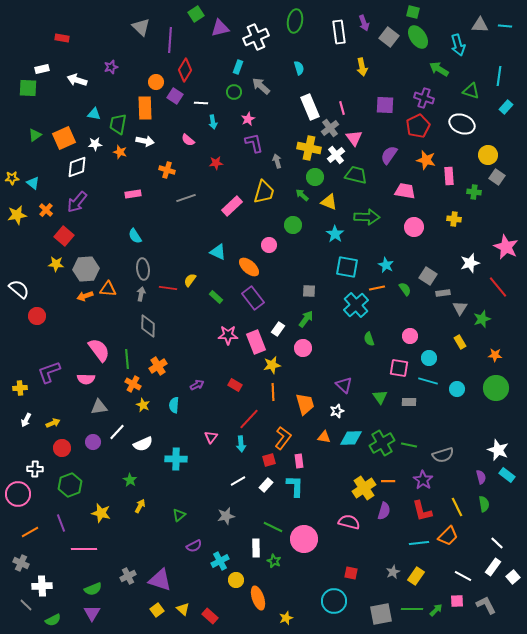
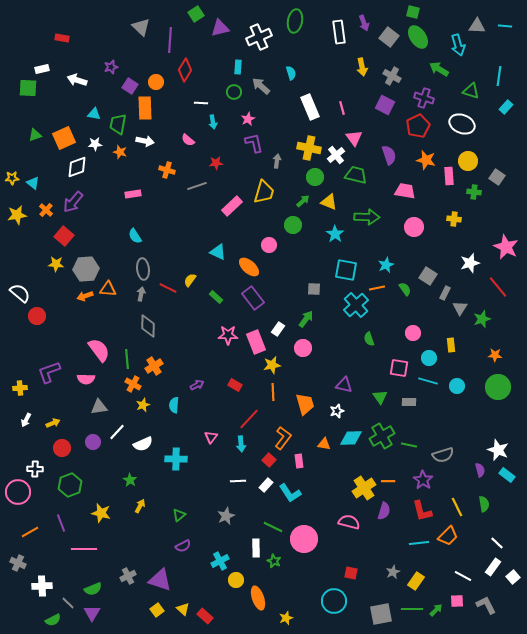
gray triangle at (480, 25): moved 3 px left, 1 px down
white cross at (256, 37): moved 3 px right
cyan rectangle at (238, 67): rotated 16 degrees counterclockwise
cyan semicircle at (299, 68): moved 8 px left, 5 px down
purple square at (175, 96): moved 45 px left, 10 px up
purple square at (385, 105): rotated 24 degrees clockwise
gray cross at (330, 128): moved 62 px right, 52 px up; rotated 24 degrees counterclockwise
green triangle at (35, 135): rotated 16 degrees clockwise
purple semicircle at (389, 155): rotated 126 degrees clockwise
yellow circle at (488, 155): moved 20 px left, 6 px down
gray arrow at (277, 161): rotated 24 degrees clockwise
green arrow at (302, 195): moved 1 px right, 6 px down; rotated 96 degrees clockwise
gray line at (186, 198): moved 11 px right, 12 px up
purple arrow at (77, 202): moved 4 px left
cyan star at (386, 265): rotated 21 degrees clockwise
cyan square at (347, 267): moved 1 px left, 3 px down
red line at (168, 288): rotated 18 degrees clockwise
white semicircle at (19, 289): moved 1 px right, 4 px down
gray square at (309, 291): moved 5 px right, 2 px up
gray rectangle at (443, 293): moved 2 px right; rotated 56 degrees counterclockwise
pink circle at (410, 336): moved 3 px right, 3 px up
yellow rectangle at (460, 342): moved 9 px left, 3 px down; rotated 24 degrees clockwise
orange cross at (158, 366): moved 4 px left
purple triangle at (344, 385): rotated 30 degrees counterclockwise
green circle at (496, 388): moved 2 px right, 1 px up
cyan circle at (457, 389): moved 3 px up
yellow star at (143, 405): rotated 24 degrees clockwise
orange triangle at (324, 437): moved 7 px down
green cross at (382, 443): moved 7 px up
red square at (269, 460): rotated 32 degrees counterclockwise
purple semicircle at (481, 477): moved 1 px left, 7 px up
white line at (238, 481): rotated 28 degrees clockwise
cyan L-shape at (295, 486): moved 5 px left, 7 px down; rotated 145 degrees clockwise
pink circle at (18, 494): moved 2 px up
gray star at (226, 516): rotated 12 degrees counterclockwise
purple semicircle at (194, 546): moved 11 px left
gray cross at (21, 563): moved 3 px left
yellow rectangle at (416, 576): moved 5 px down
gray line at (26, 605): moved 42 px right, 2 px up
red rectangle at (210, 616): moved 5 px left
